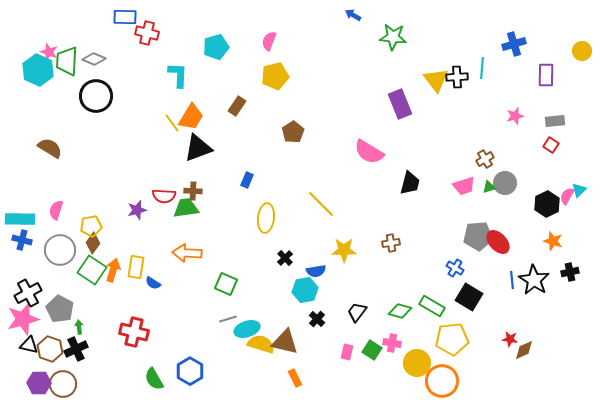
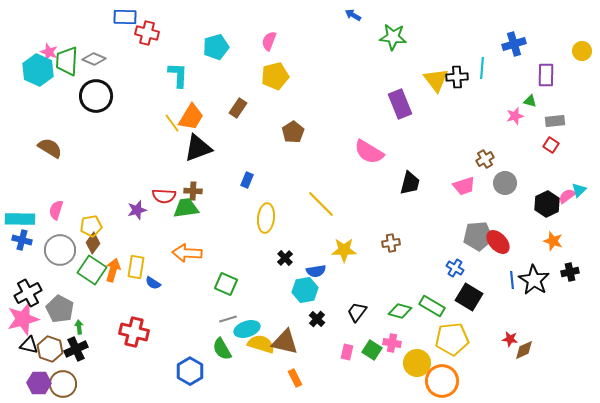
brown rectangle at (237, 106): moved 1 px right, 2 px down
green triangle at (489, 187): moved 41 px right, 86 px up; rotated 32 degrees clockwise
pink semicircle at (567, 196): rotated 24 degrees clockwise
green semicircle at (154, 379): moved 68 px right, 30 px up
